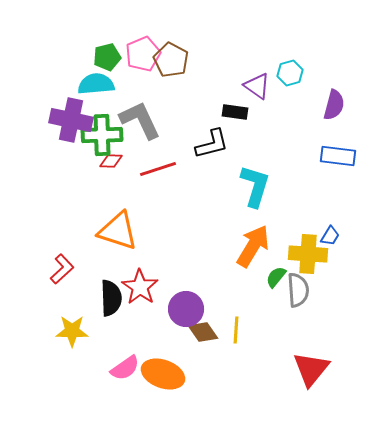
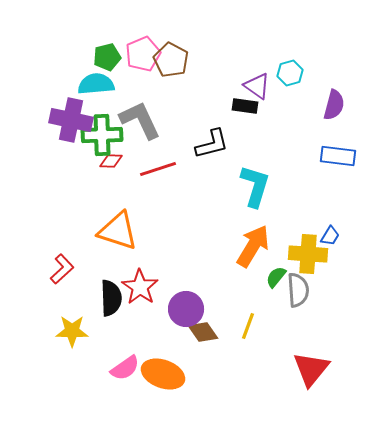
black rectangle: moved 10 px right, 6 px up
yellow line: moved 12 px right, 4 px up; rotated 16 degrees clockwise
